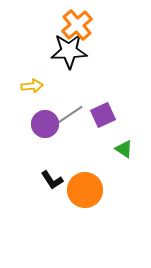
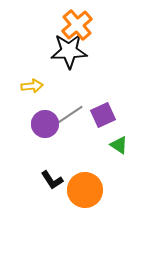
green triangle: moved 5 px left, 4 px up
